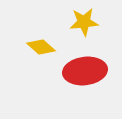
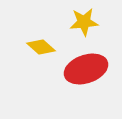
red ellipse: moved 1 px right, 2 px up; rotated 12 degrees counterclockwise
